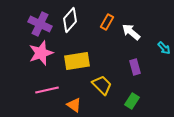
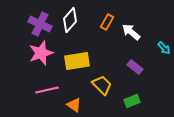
purple rectangle: rotated 35 degrees counterclockwise
green rectangle: rotated 35 degrees clockwise
